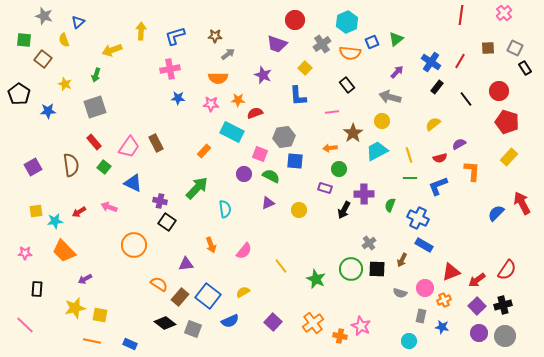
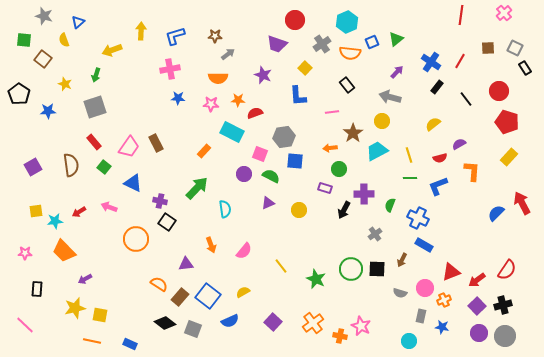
gray cross at (369, 243): moved 6 px right, 9 px up
orange circle at (134, 245): moved 2 px right, 6 px up
